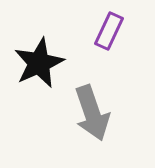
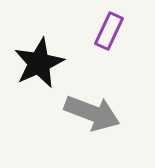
gray arrow: rotated 50 degrees counterclockwise
